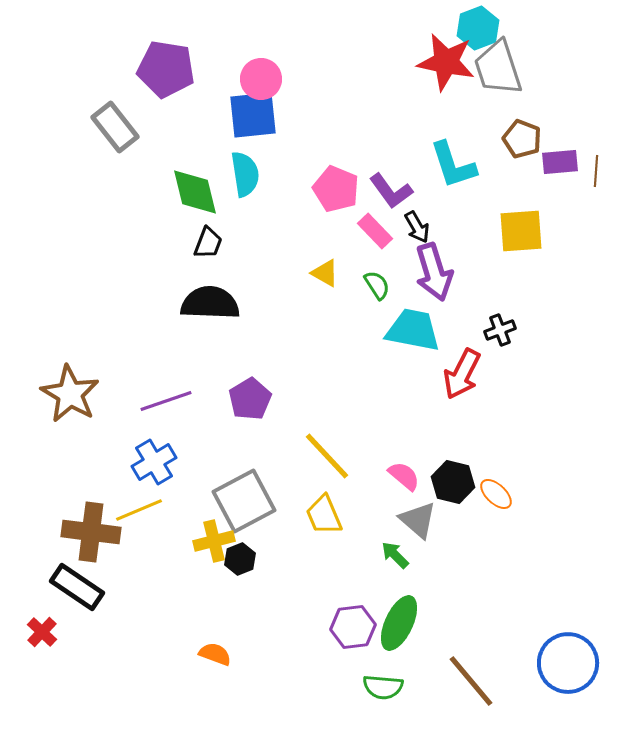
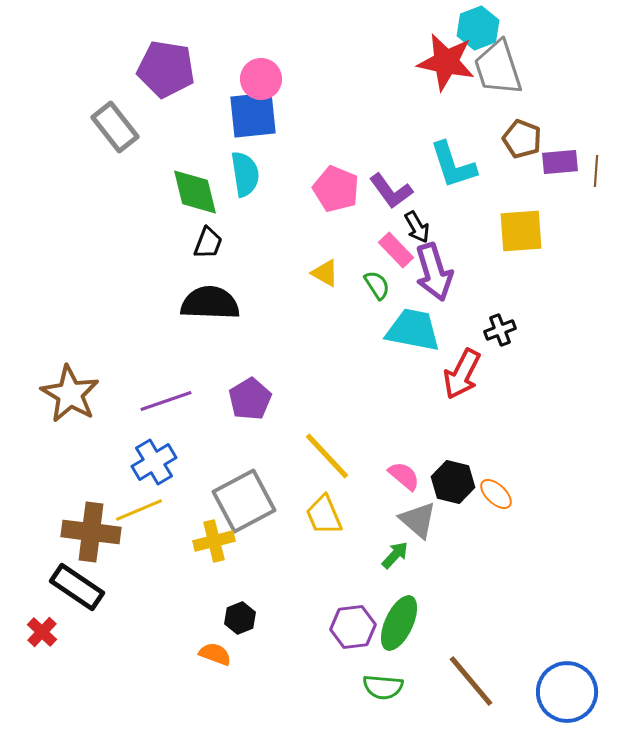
pink rectangle at (375, 231): moved 21 px right, 19 px down
green arrow at (395, 555): rotated 88 degrees clockwise
black hexagon at (240, 559): moved 59 px down
blue circle at (568, 663): moved 1 px left, 29 px down
